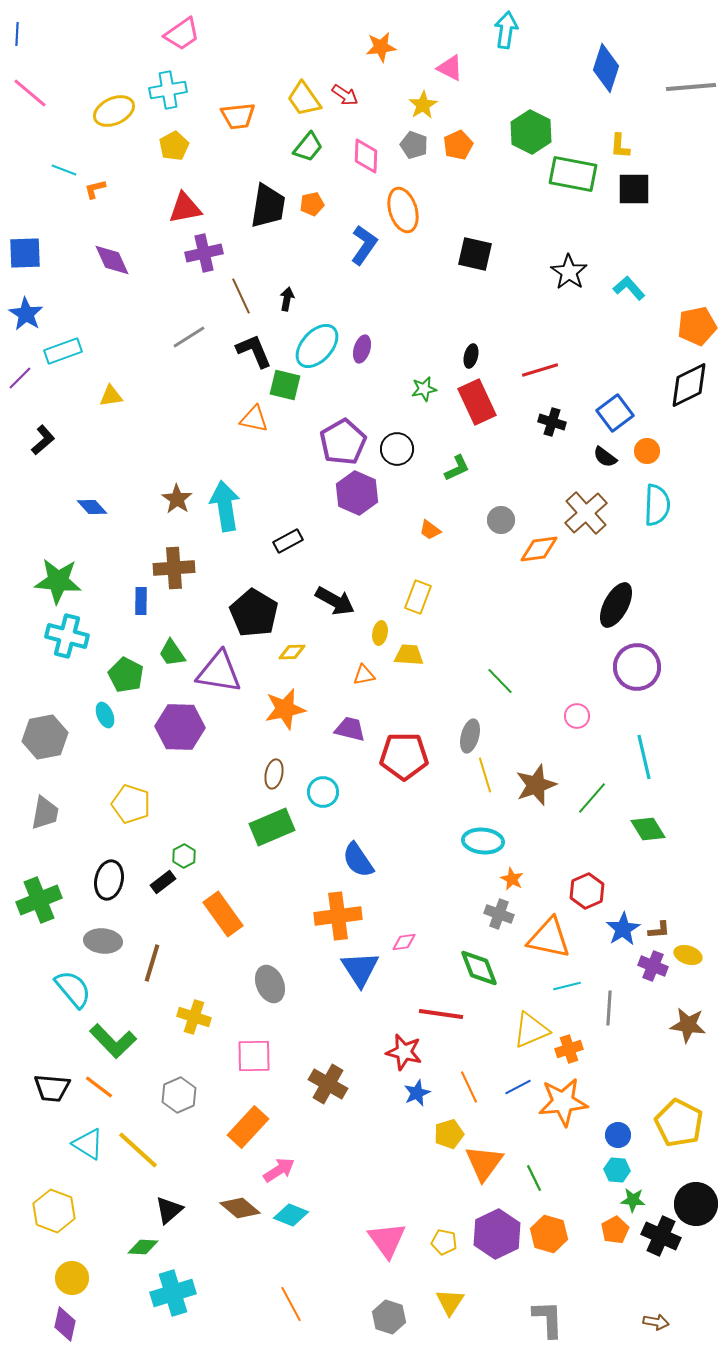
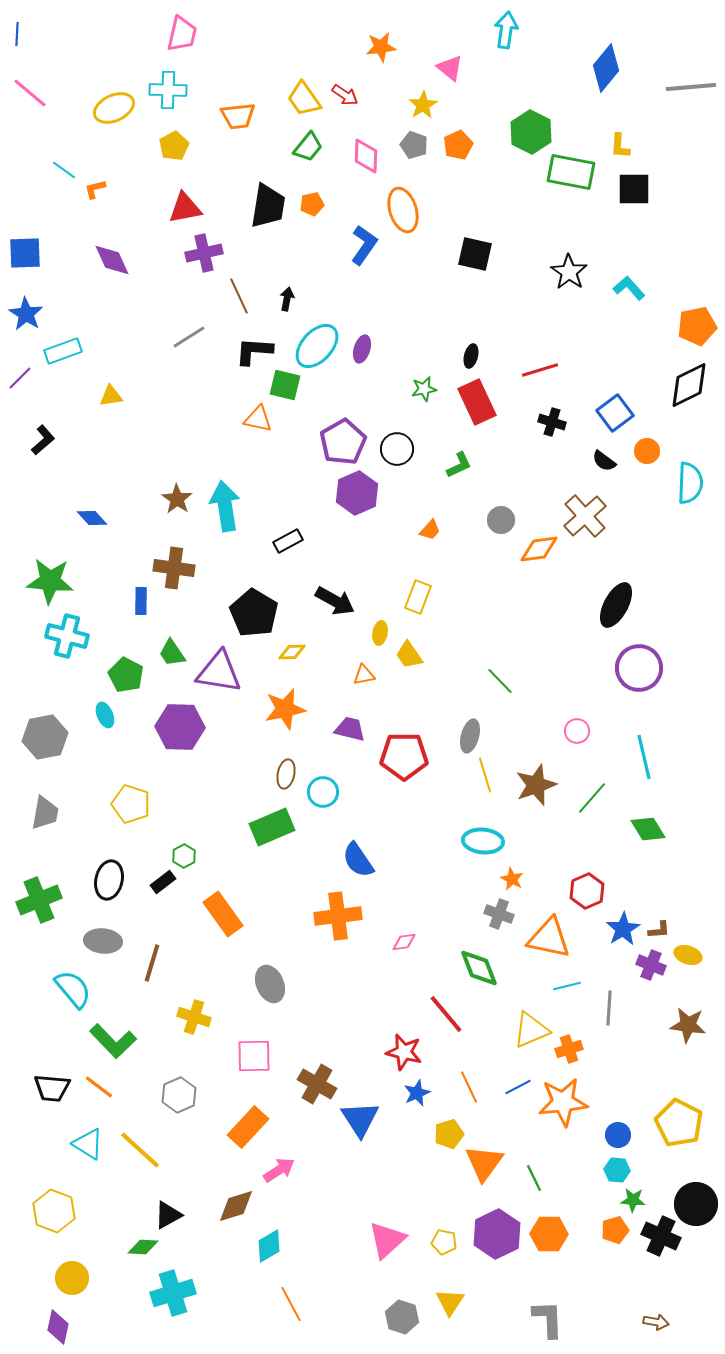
pink trapezoid at (182, 34): rotated 42 degrees counterclockwise
pink triangle at (450, 68): rotated 12 degrees clockwise
blue diamond at (606, 68): rotated 21 degrees clockwise
cyan cross at (168, 90): rotated 12 degrees clockwise
yellow ellipse at (114, 111): moved 3 px up
cyan line at (64, 170): rotated 15 degrees clockwise
green rectangle at (573, 174): moved 2 px left, 2 px up
brown line at (241, 296): moved 2 px left
black L-shape at (254, 351): rotated 63 degrees counterclockwise
orange triangle at (254, 419): moved 4 px right
black semicircle at (605, 457): moved 1 px left, 4 px down
green L-shape at (457, 468): moved 2 px right, 3 px up
purple hexagon at (357, 493): rotated 12 degrees clockwise
cyan semicircle at (657, 505): moved 33 px right, 22 px up
blue diamond at (92, 507): moved 11 px down
brown cross at (586, 513): moved 1 px left, 3 px down
orange trapezoid at (430, 530): rotated 85 degrees counterclockwise
brown cross at (174, 568): rotated 12 degrees clockwise
green star at (58, 581): moved 8 px left
yellow trapezoid at (409, 655): rotated 128 degrees counterclockwise
purple circle at (637, 667): moved 2 px right, 1 px down
pink circle at (577, 716): moved 15 px down
brown ellipse at (274, 774): moved 12 px right
purple cross at (653, 966): moved 2 px left, 1 px up
blue triangle at (360, 969): moved 150 px down
red line at (441, 1014): moved 5 px right; rotated 42 degrees clockwise
brown cross at (328, 1084): moved 11 px left
yellow line at (138, 1150): moved 2 px right
brown diamond at (240, 1208): moved 4 px left, 2 px up; rotated 57 degrees counterclockwise
black triangle at (169, 1210): moved 1 px left, 5 px down; rotated 12 degrees clockwise
cyan diamond at (291, 1215): moved 22 px left, 31 px down; rotated 52 degrees counterclockwise
orange pentagon at (615, 1230): rotated 12 degrees clockwise
orange hexagon at (549, 1234): rotated 15 degrees counterclockwise
pink triangle at (387, 1240): rotated 24 degrees clockwise
gray hexagon at (389, 1317): moved 13 px right
purple diamond at (65, 1324): moved 7 px left, 3 px down
